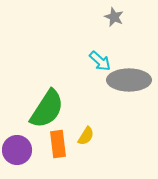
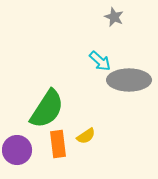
yellow semicircle: rotated 24 degrees clockwise
